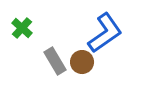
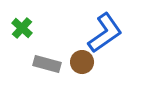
gray rectangle: moved 8 px left, 3 px down; rotated 44 degrees counterclockwise
